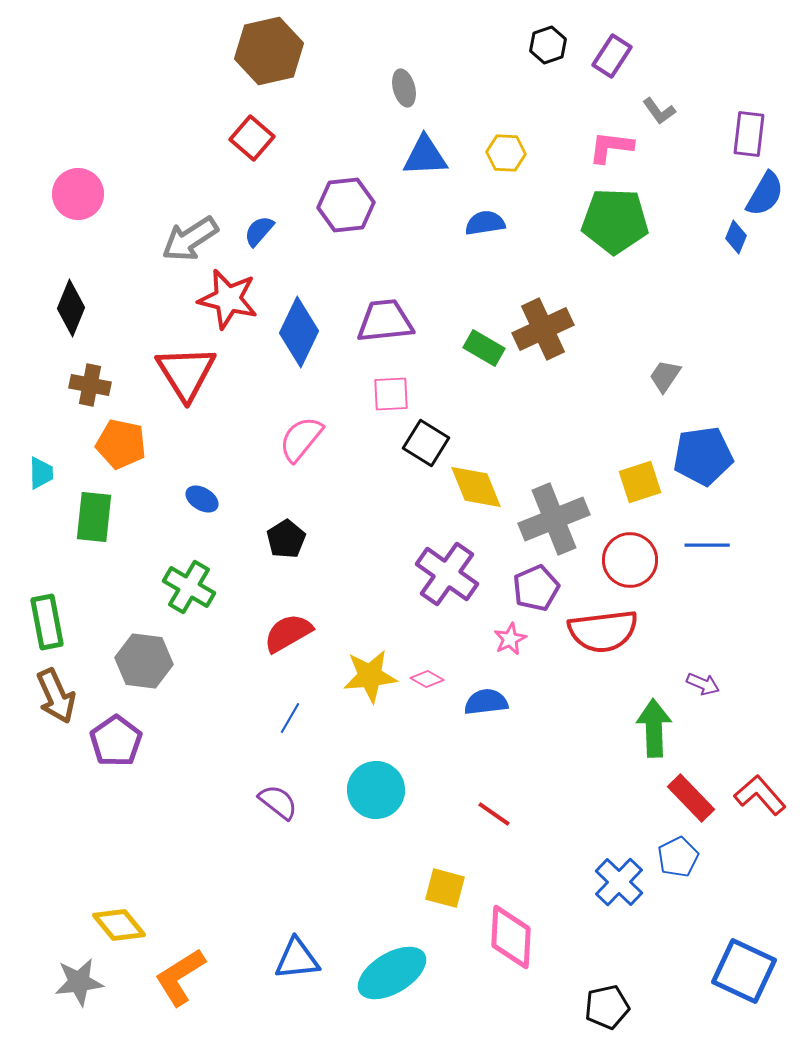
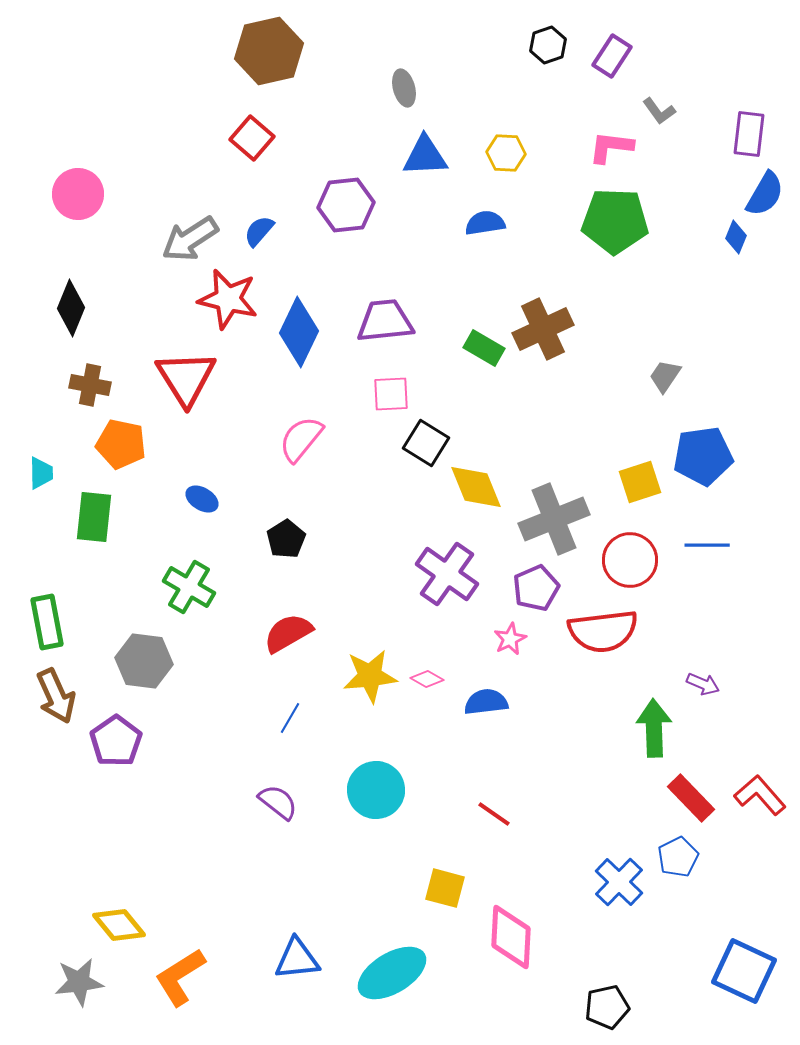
red triangle at (186, 373): moved 5 px down
